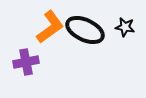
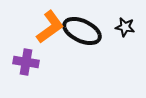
black ellipse: moved 3 px left, 1 px down
purple cross: rotated 20 degrees clockwise
